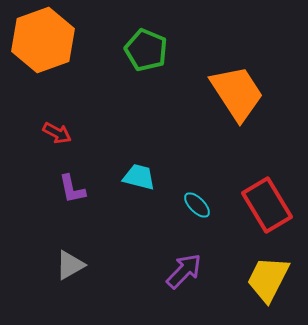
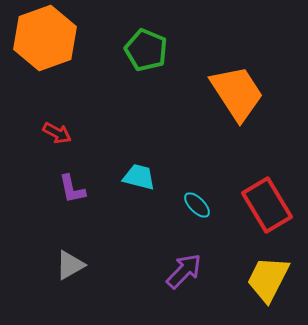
orange hexagon: moved 2 px right, 2 px up
